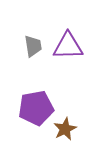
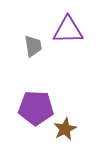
purple triangle: moved 16 px up
purple pentagon: rotated 12 degrees clockwise
